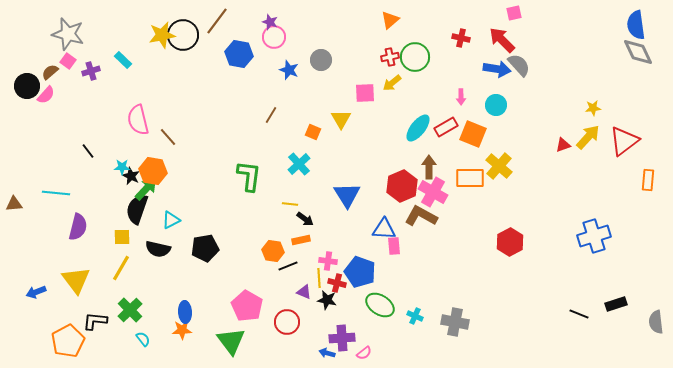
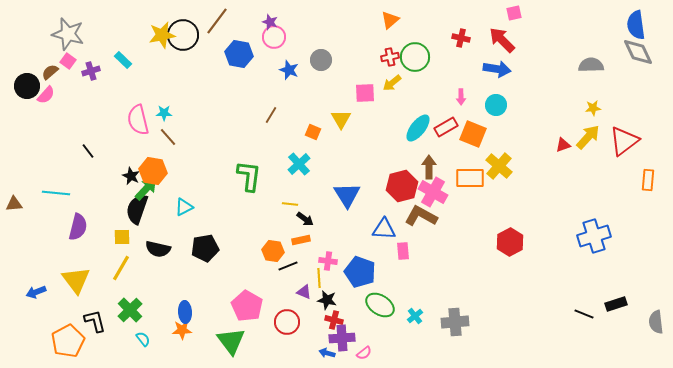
gray semicircle at (519, 65): moved 72 px right; rotated 50 degrees counterclockwise
cyan star at (122, 167): moved 42 px right, 54 px up
red hexagon at (402, 186): rotated 8 degrees clockwise
cyan triangle at (171, 220): moved 13 px right, 13 px up
pink rectangle at (394, 246): moved 9 px right, 5 px down
red cross at (337, 283): moved 3 px left, 37 px down
black line at (579, 314): moved 5 px right
cyan cross at (415, 316): rotated 28 degrees clockwise
black L-shape at (95, 321): rotated 70 degrees clockwise
gray cross at (455, 322): rotated 16 degrees counterclockwise
